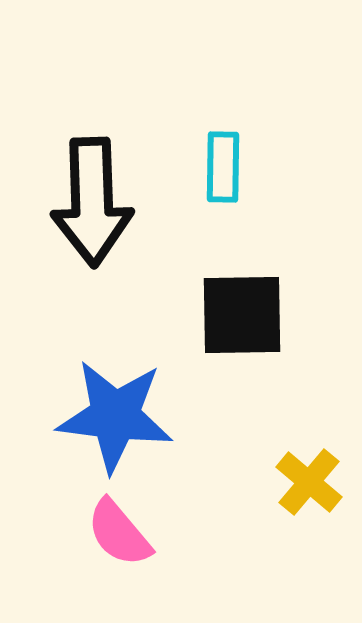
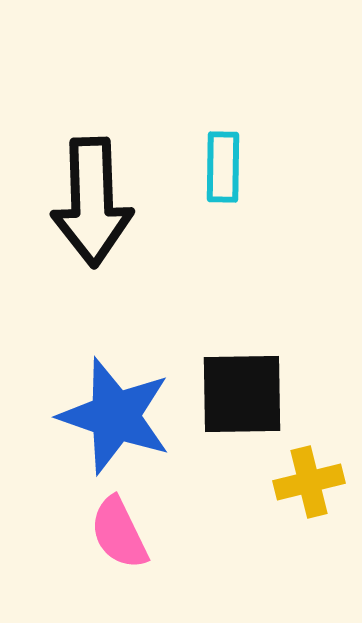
black square: moved 79 px down
blue star: rotated 12 degrees clockwise
yellow cross: rotated 36 degrees clockwise
pink semicircle: rotated 14 degrees clockwise
